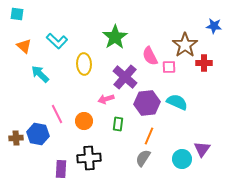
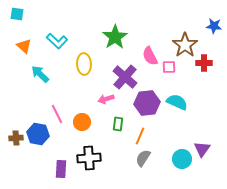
orange circle: moved 2 px left, 1 px down
orange line: moved 9 px left
